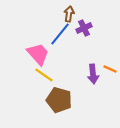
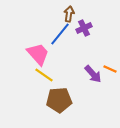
purple arrow: rotated 36 degrees counterclockwise
brown pentagon: rotated 20 degrees counterclockwise
